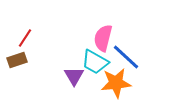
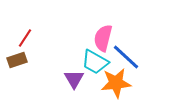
purple triangle: moved 3 px down
